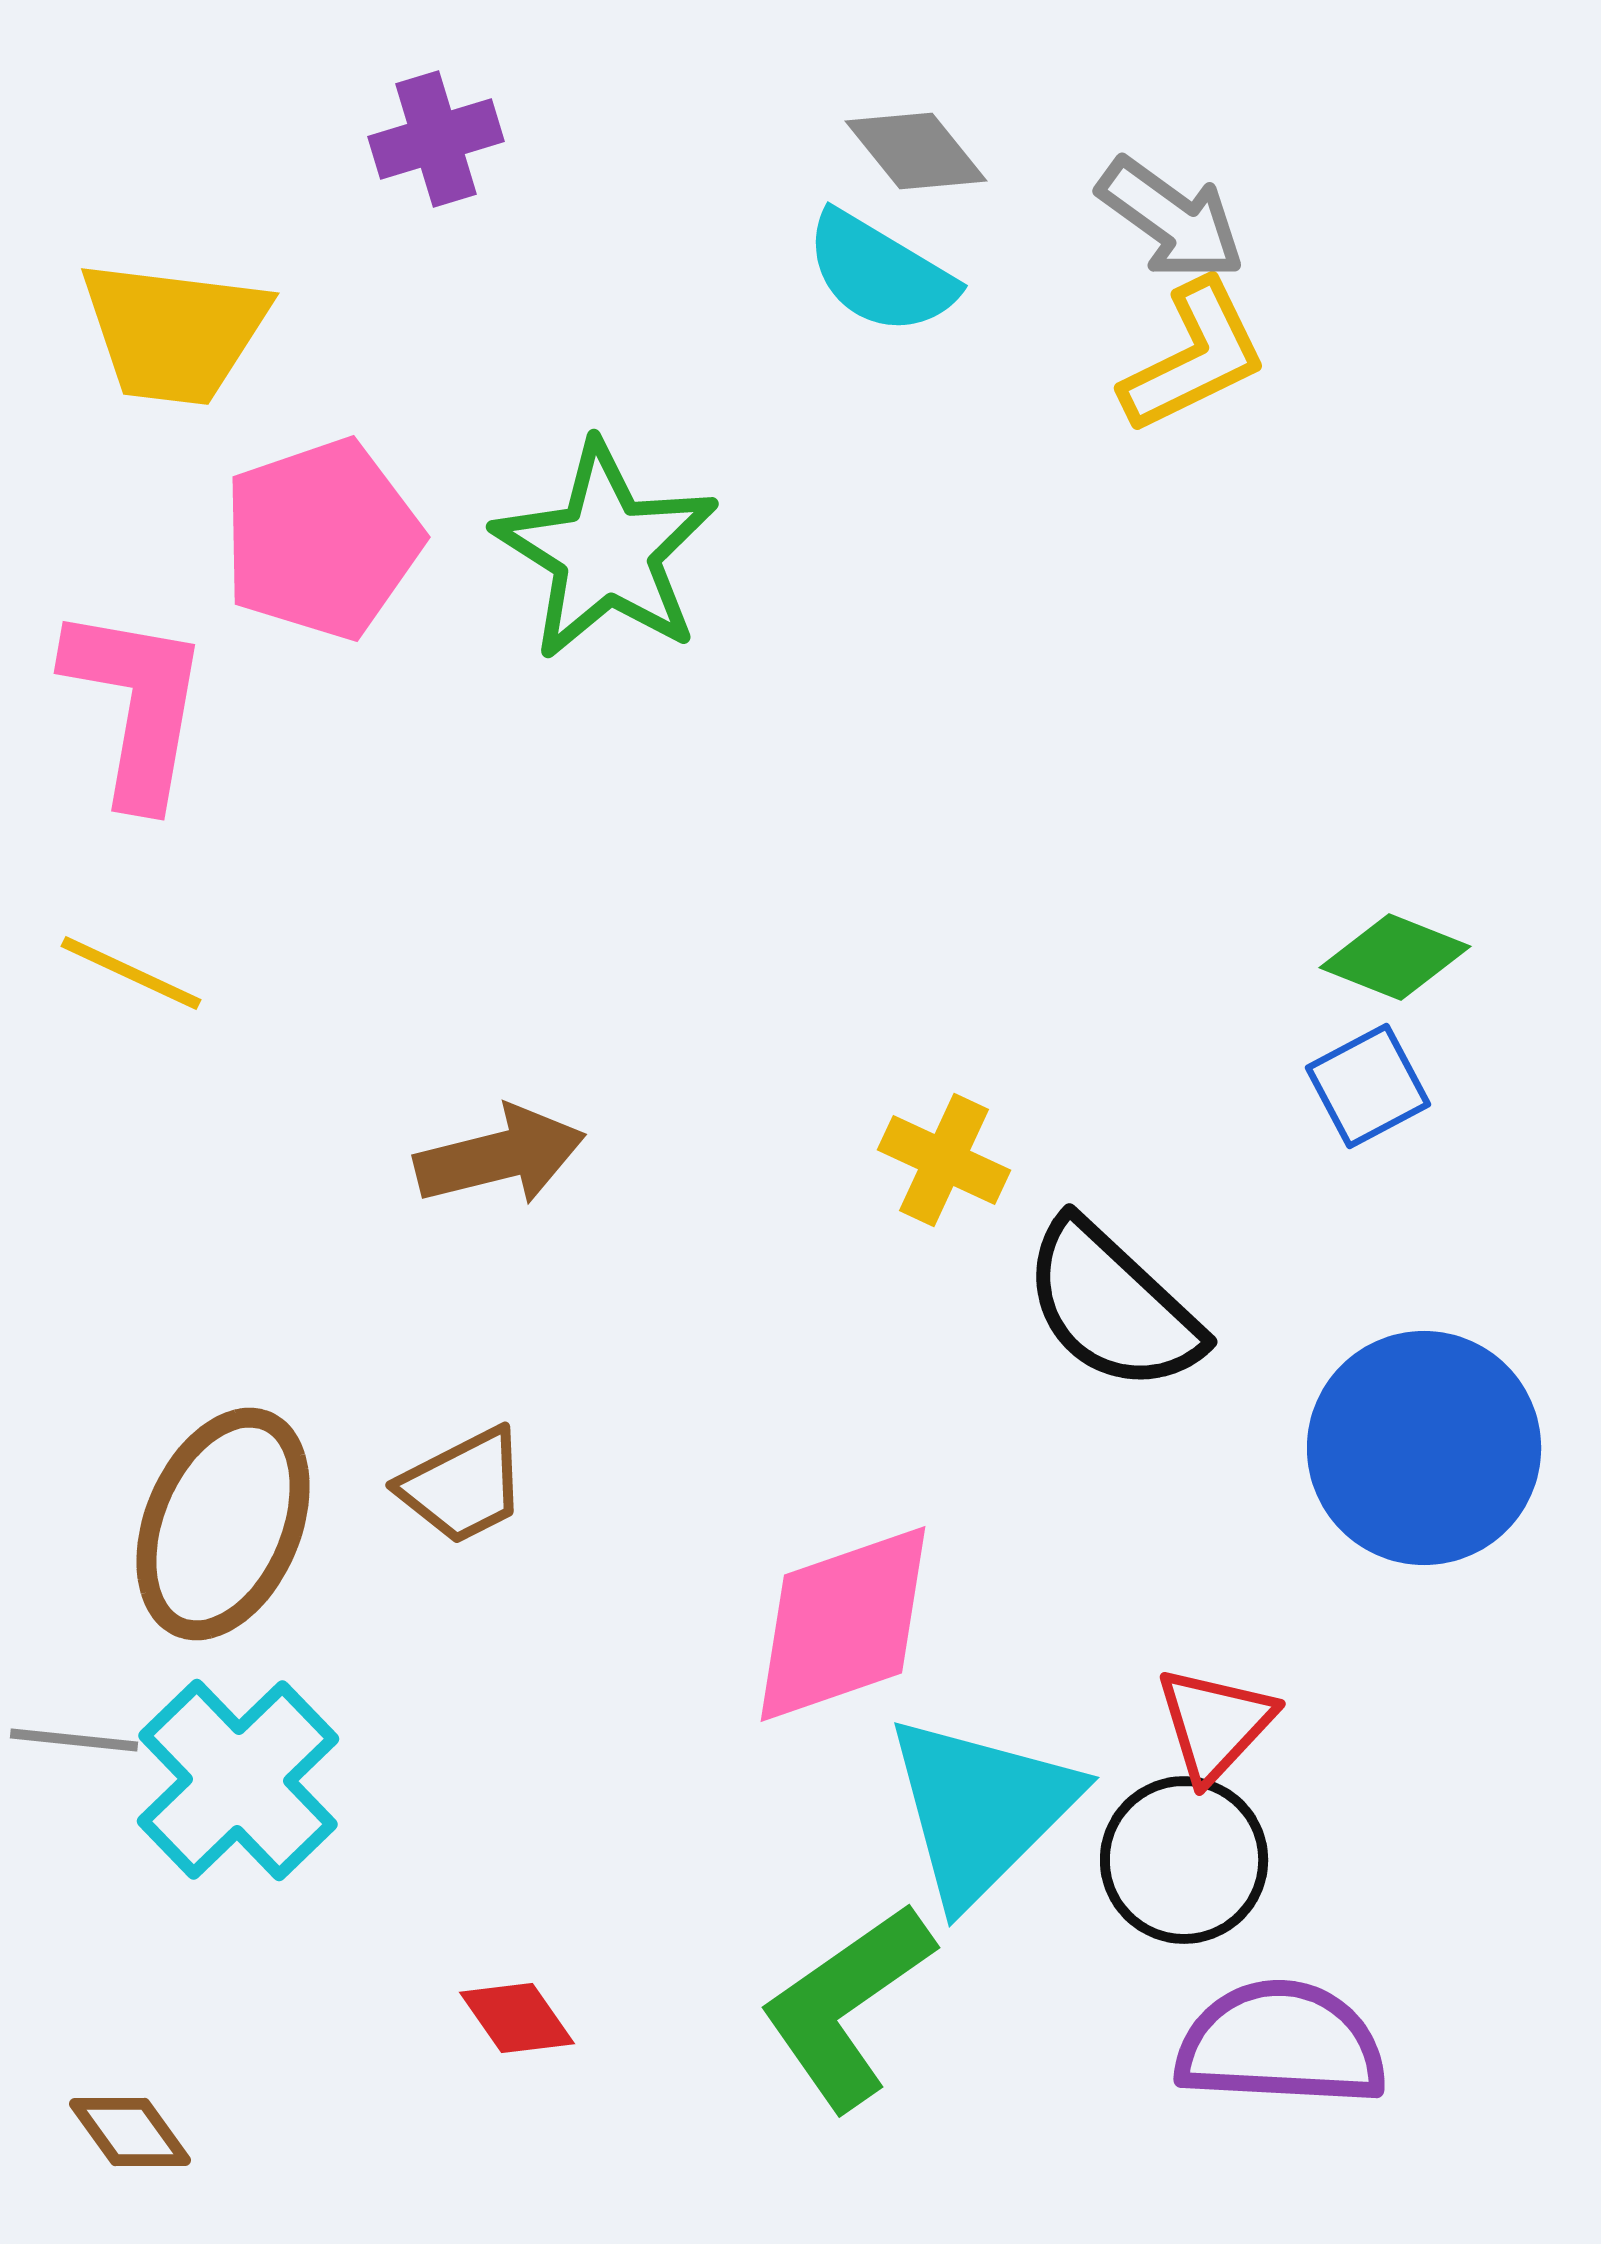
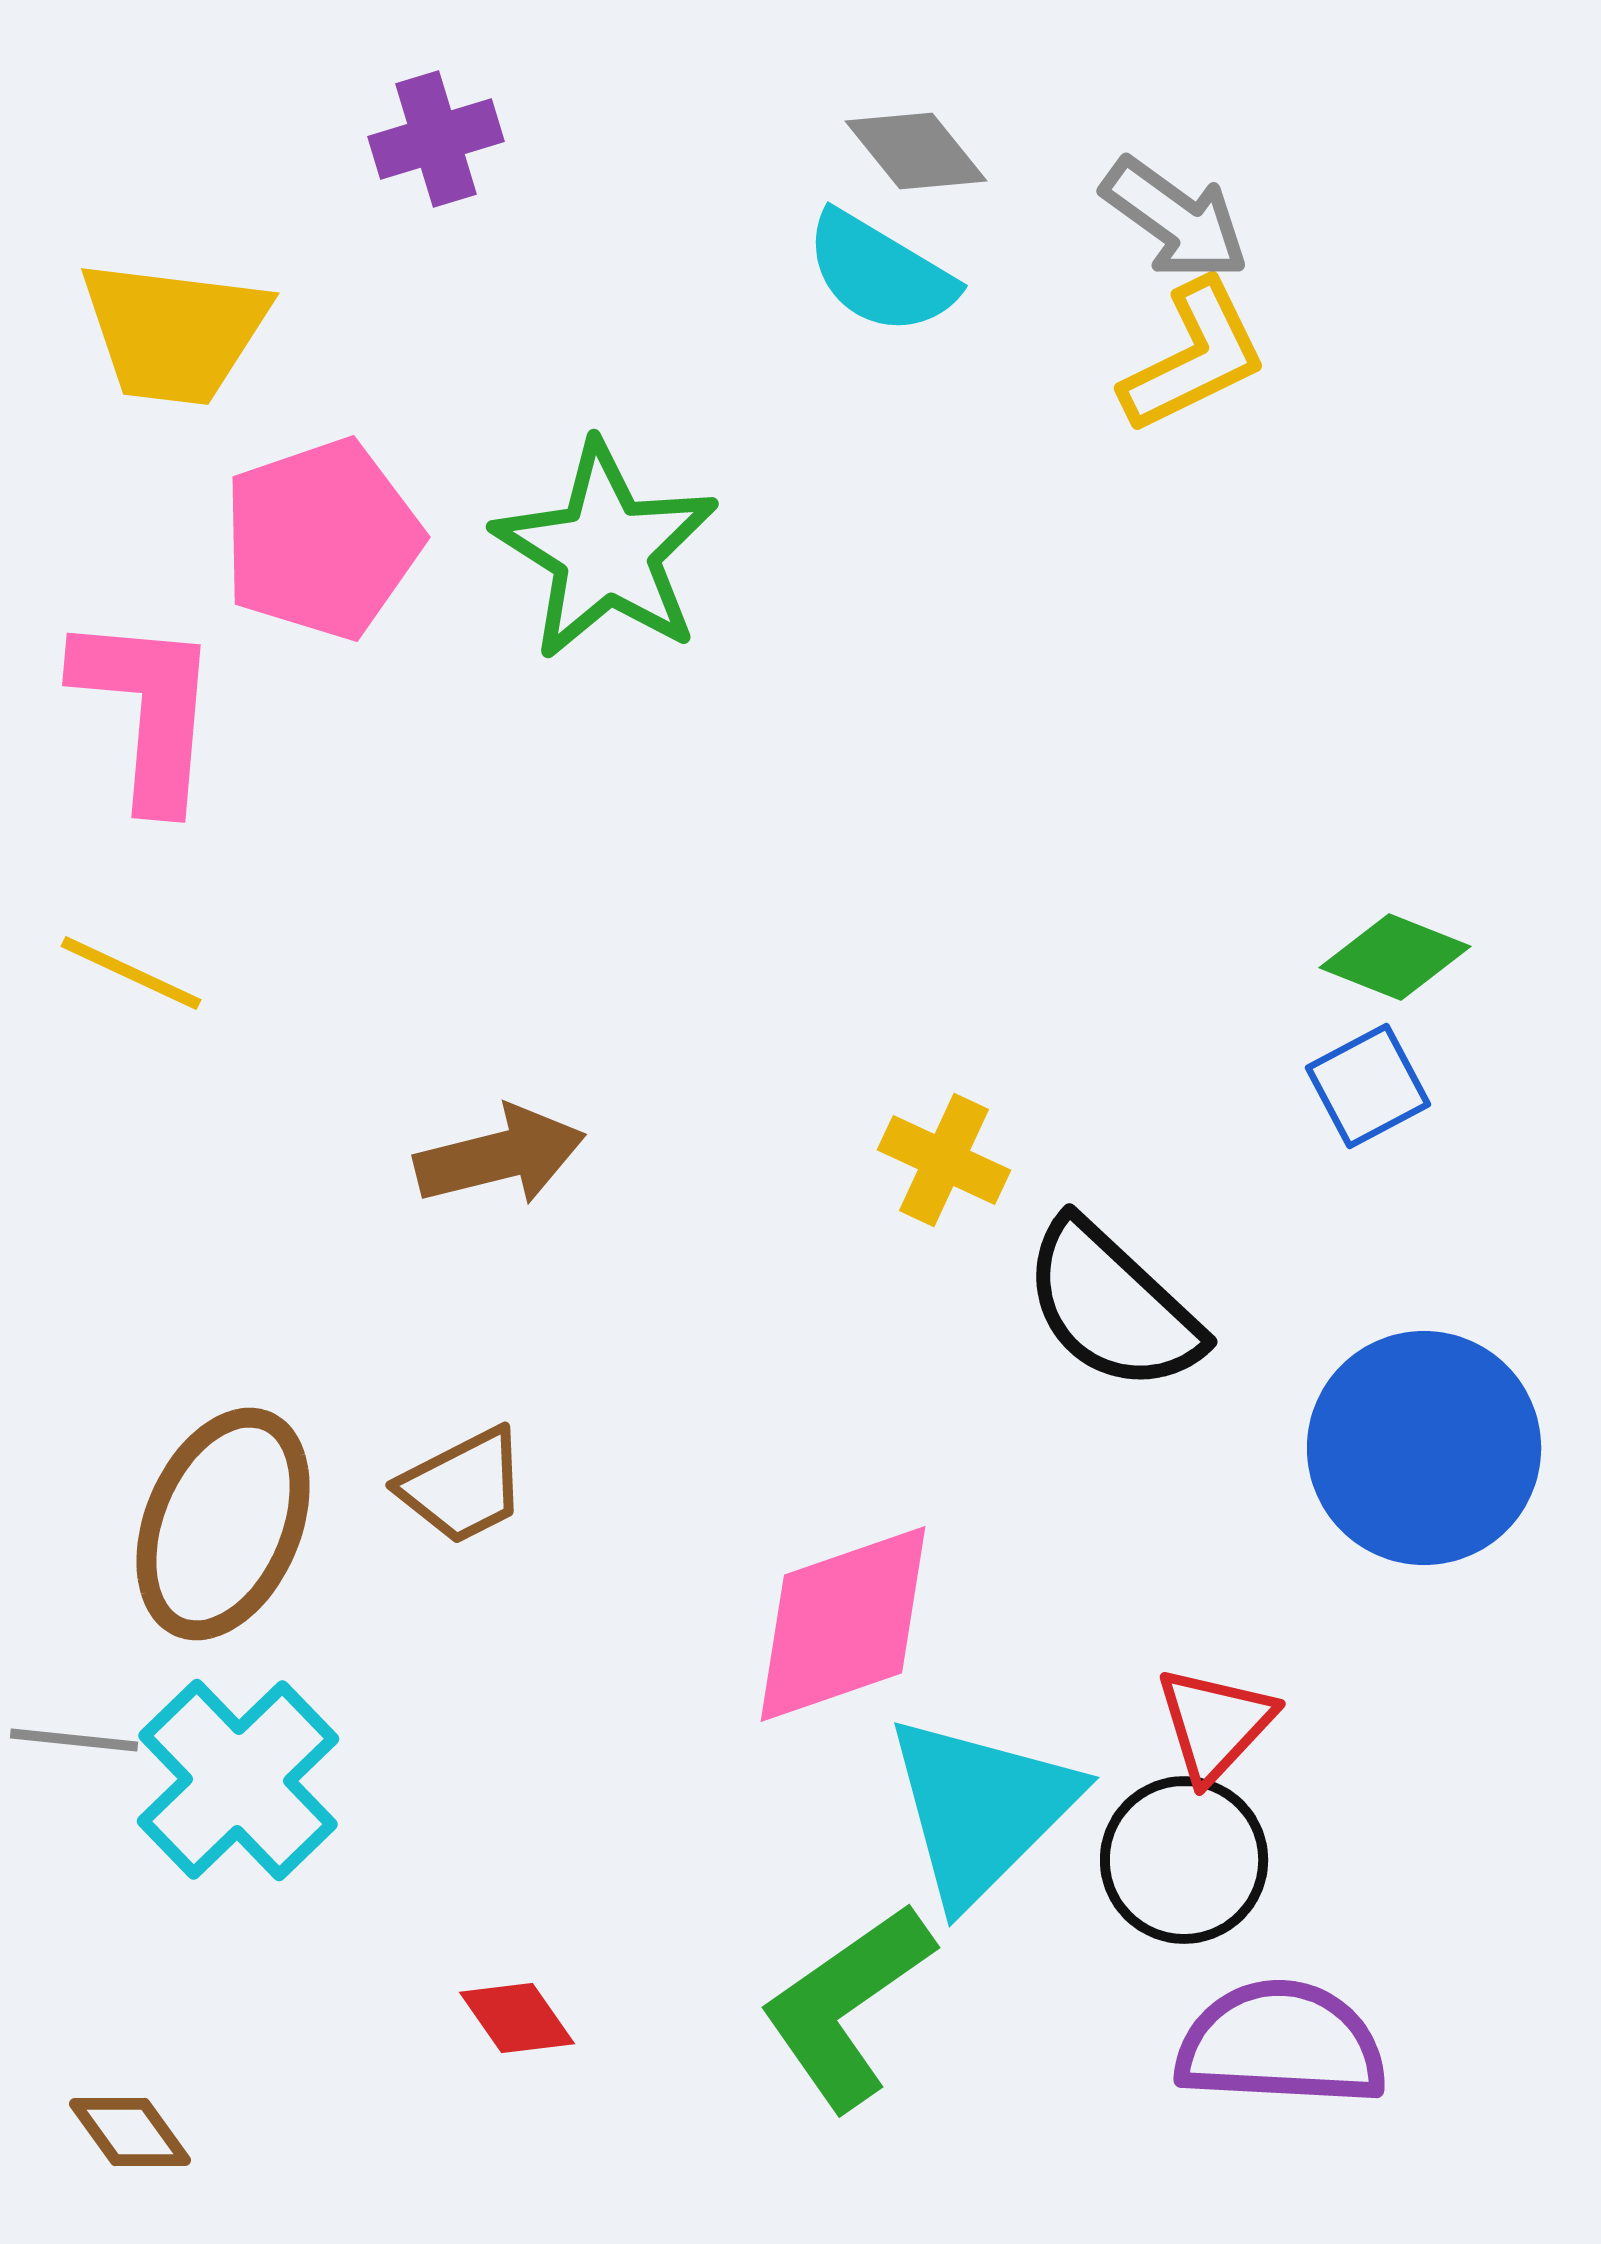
gray arrow: moved 4 px right
pink L-shape: moved 11 px right, 5 px down; rotated 5 degrees counterclockwise
